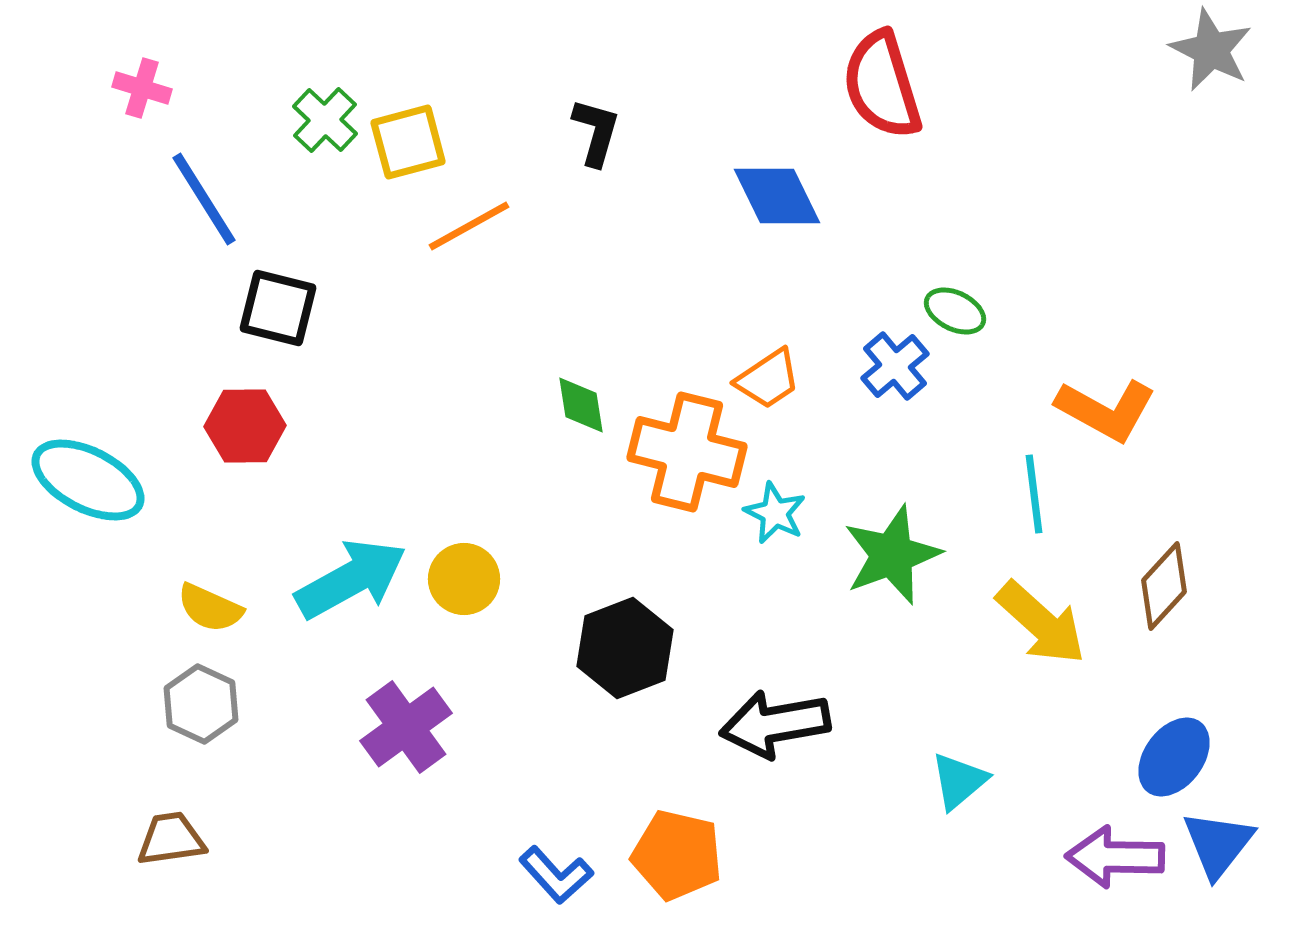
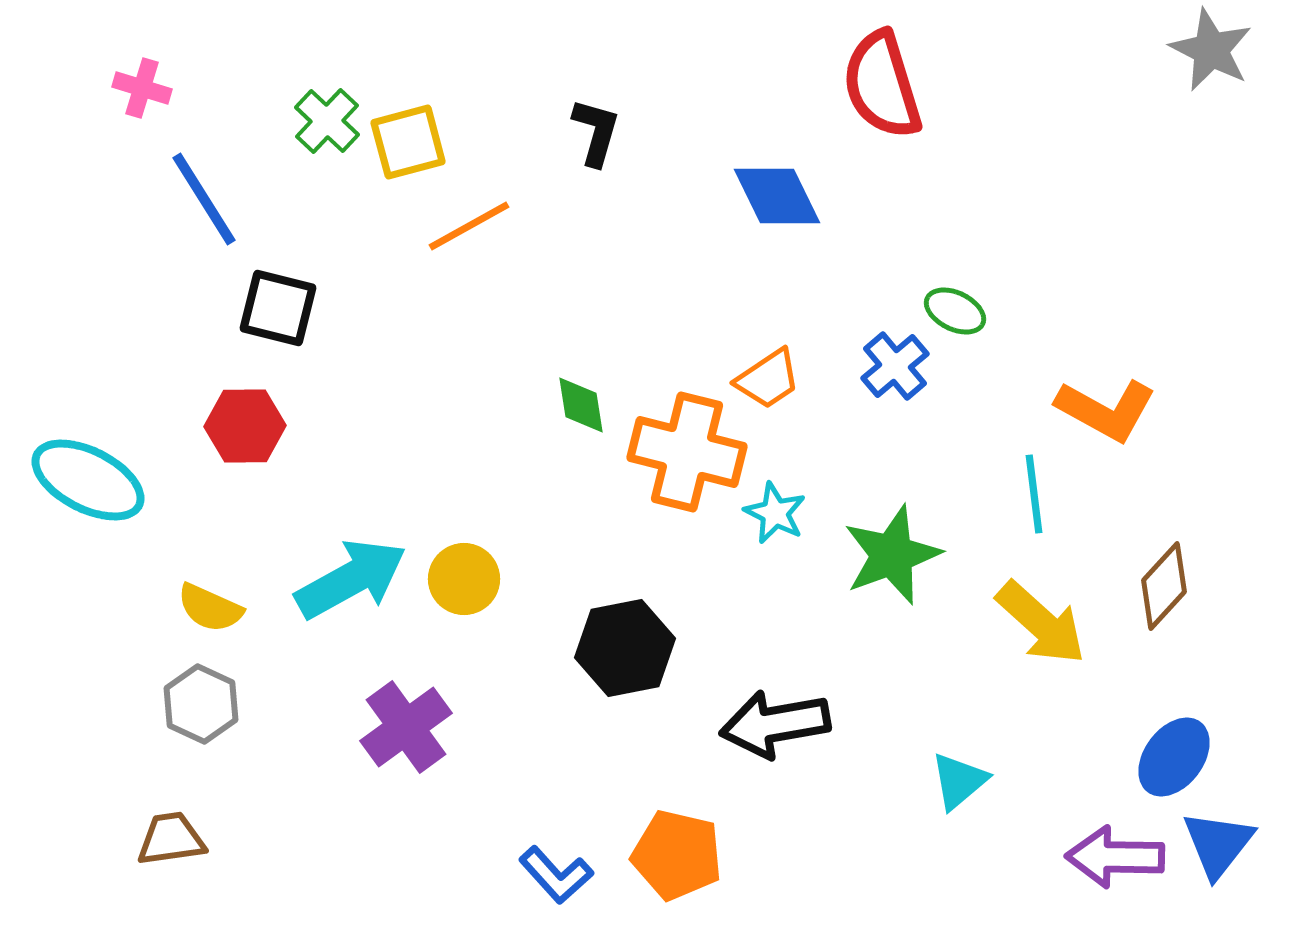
green cross: moved 2 px right, 1 px down
black hexagon: rotated 10 degrees clockwise
